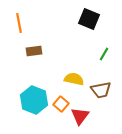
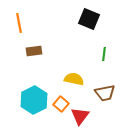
green line: rotated 24 degrees counterclockwise
brown trapezoid: moved 4 px right, 3 px down
cyan hexagon: rotated 12 degrees clockwise
